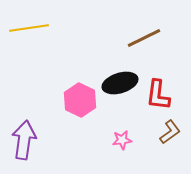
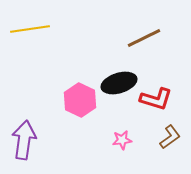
yellow line: moved 1 px right, 1 px down
black ellipse: moved 1 px left
red L-shape: moved 2 px left, 4 px down; rotated 80 degrees counterclockwise
brown L-shape: moved 5 px down
